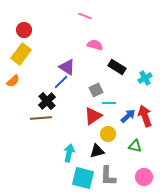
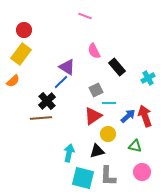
pink semicircle: moved 1 px left, 6 px down; rotated 133 degrees counterclockwise
black rectangle: rotated 18 degrees clockwise
cyan cross: moved 3 px right
pink circle: moved 2 px left, 5 px up
